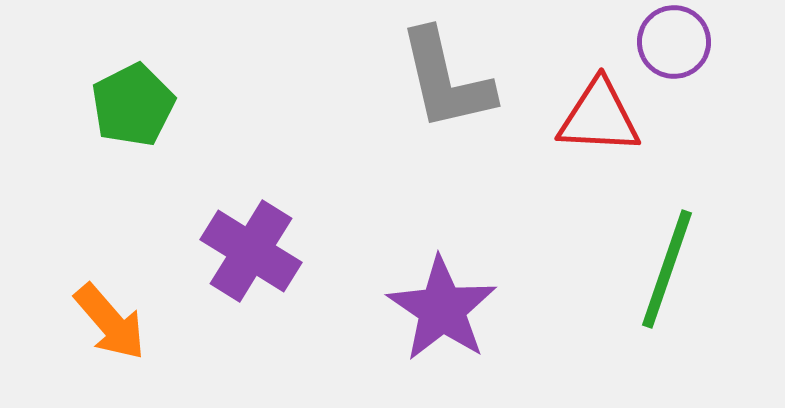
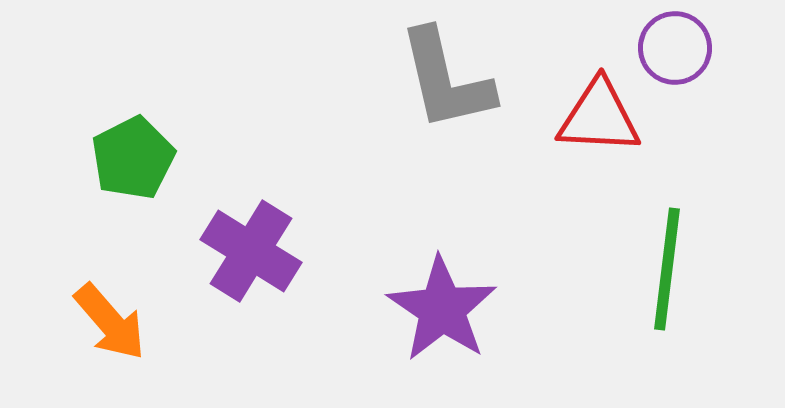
purple circle: moved 1 px right, 6 px down
green pentagon: moved 53 px down
green line: rotated 12 degrees counterclockwise
